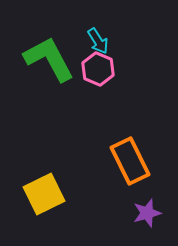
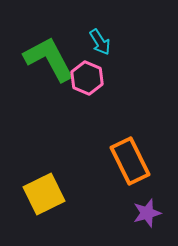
cyan arrow: moved 2 px right, 1 px down
pink hexagon: moved 11 px left, 9 px down
